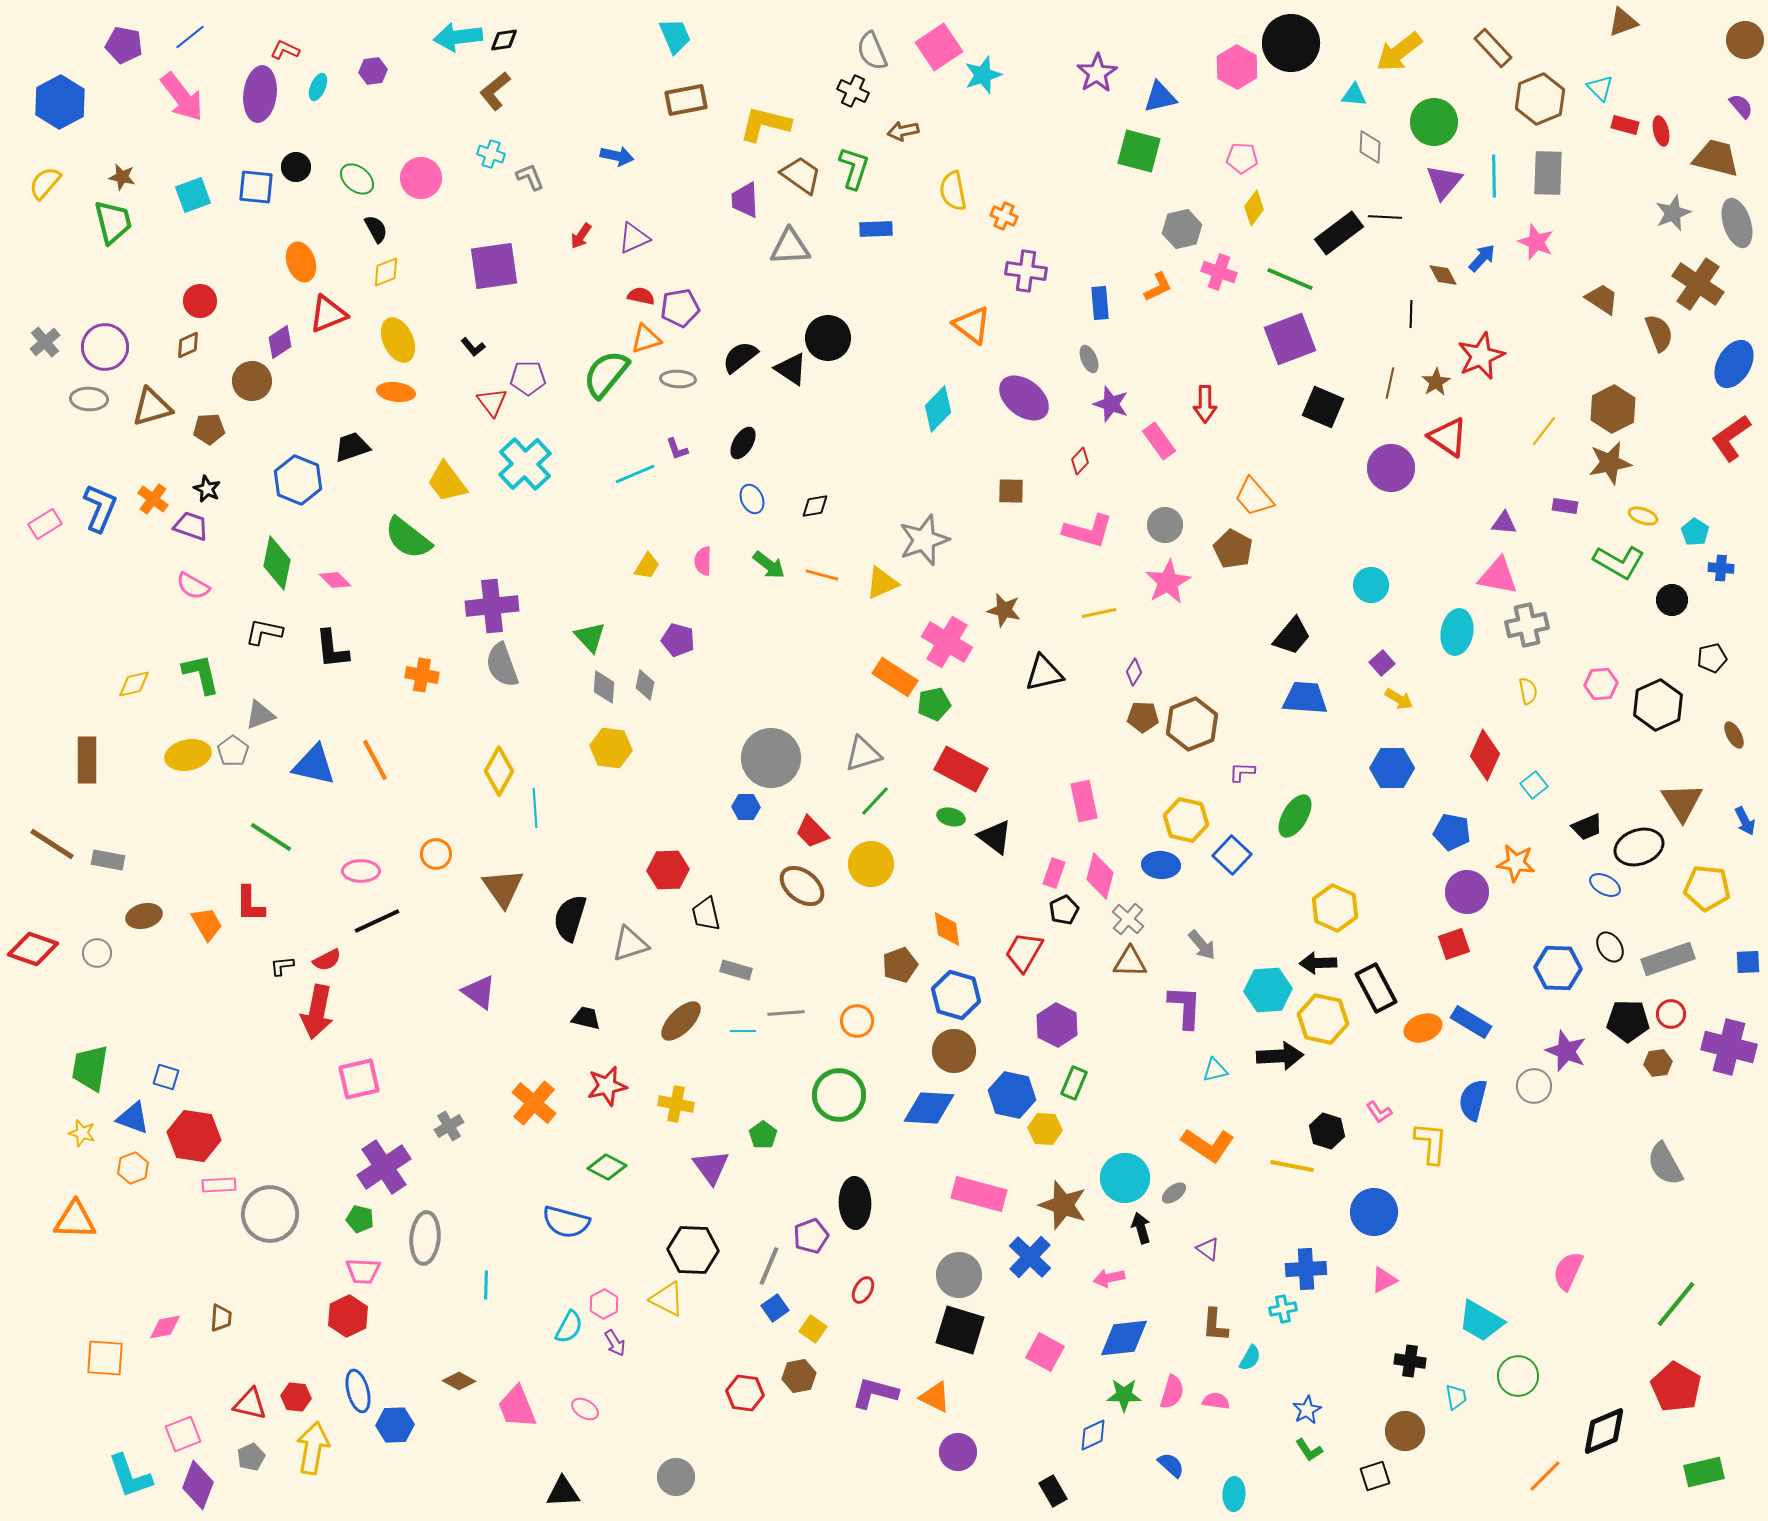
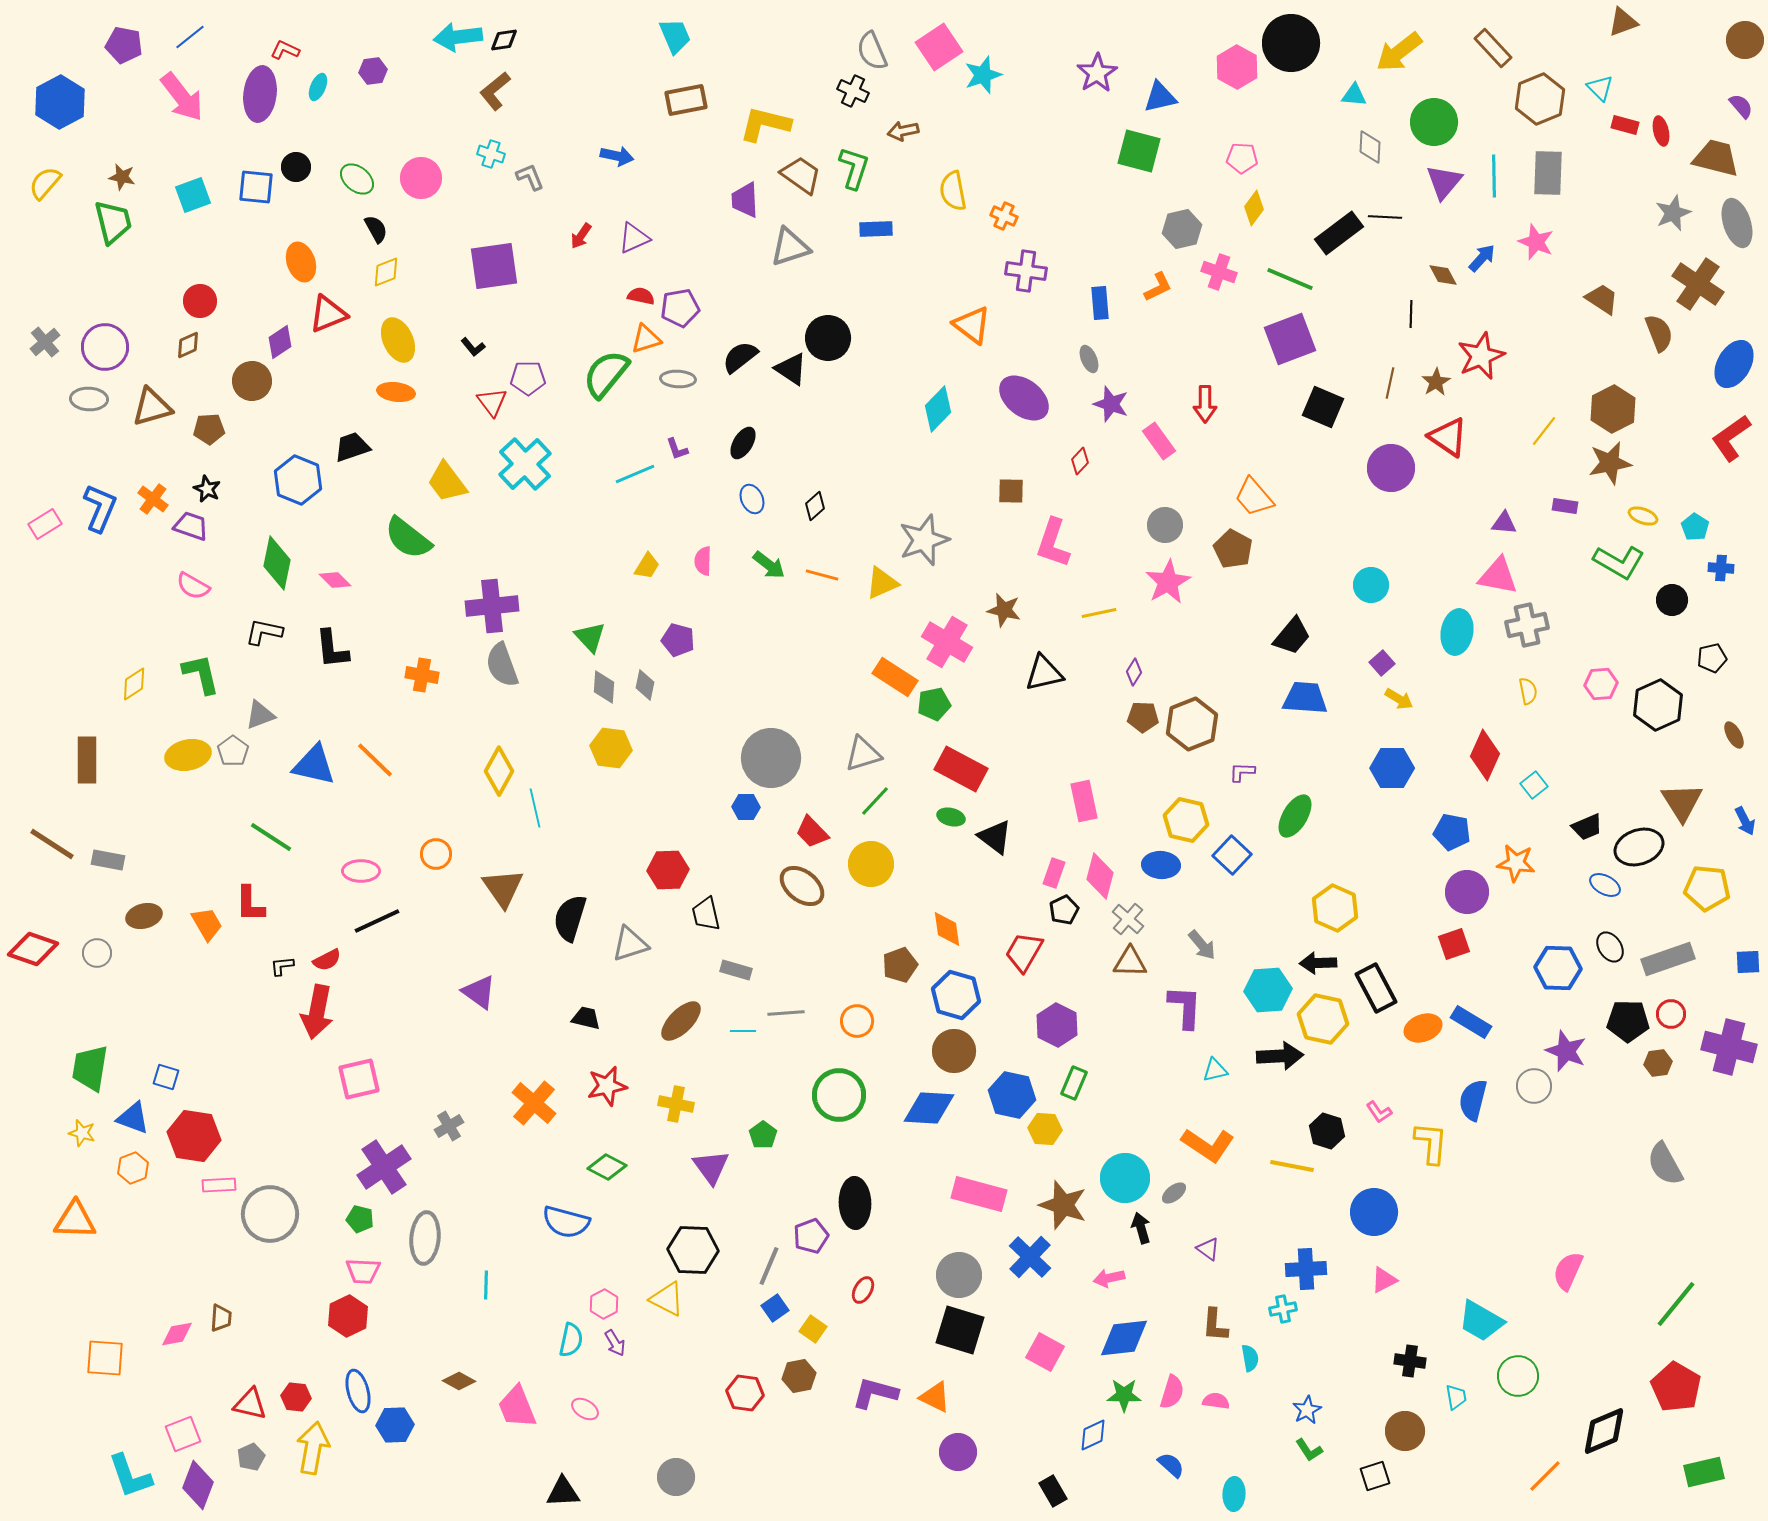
gray triangle at (790, 247): rotated 15 degrees counterclockwise
black diamond at (815, 506): rotated 32 degrees counterclockwise
pink L-shape at (1088, 531): moved 35 px left, 12 px down; rotated 93 degrees clockwise
cyan pentagon at (1695, 532): moved 5 px up
yellow diamond at (134, 684): rotated 20 degrees counterclockwise
orange line at (375, 760): rotated 18 degrees counterclockwise
cyan line at (535, 808): rotated 9 degrees counterclockwise
pink diamond at (165, 1327): moved 12 px right, 7 px down
cyan semicircle at (569, 1327): moved 2 px right, 13 px down; rotated 16 degrees counterclockwise
cyan semicircle at (1250, 1358): rotated 40 degrees counterclockwise
